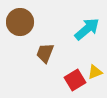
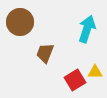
cyan arrow: rotated 32 degrees counterclockwise
yellow triangle: rotated 21 degrees clockwise
